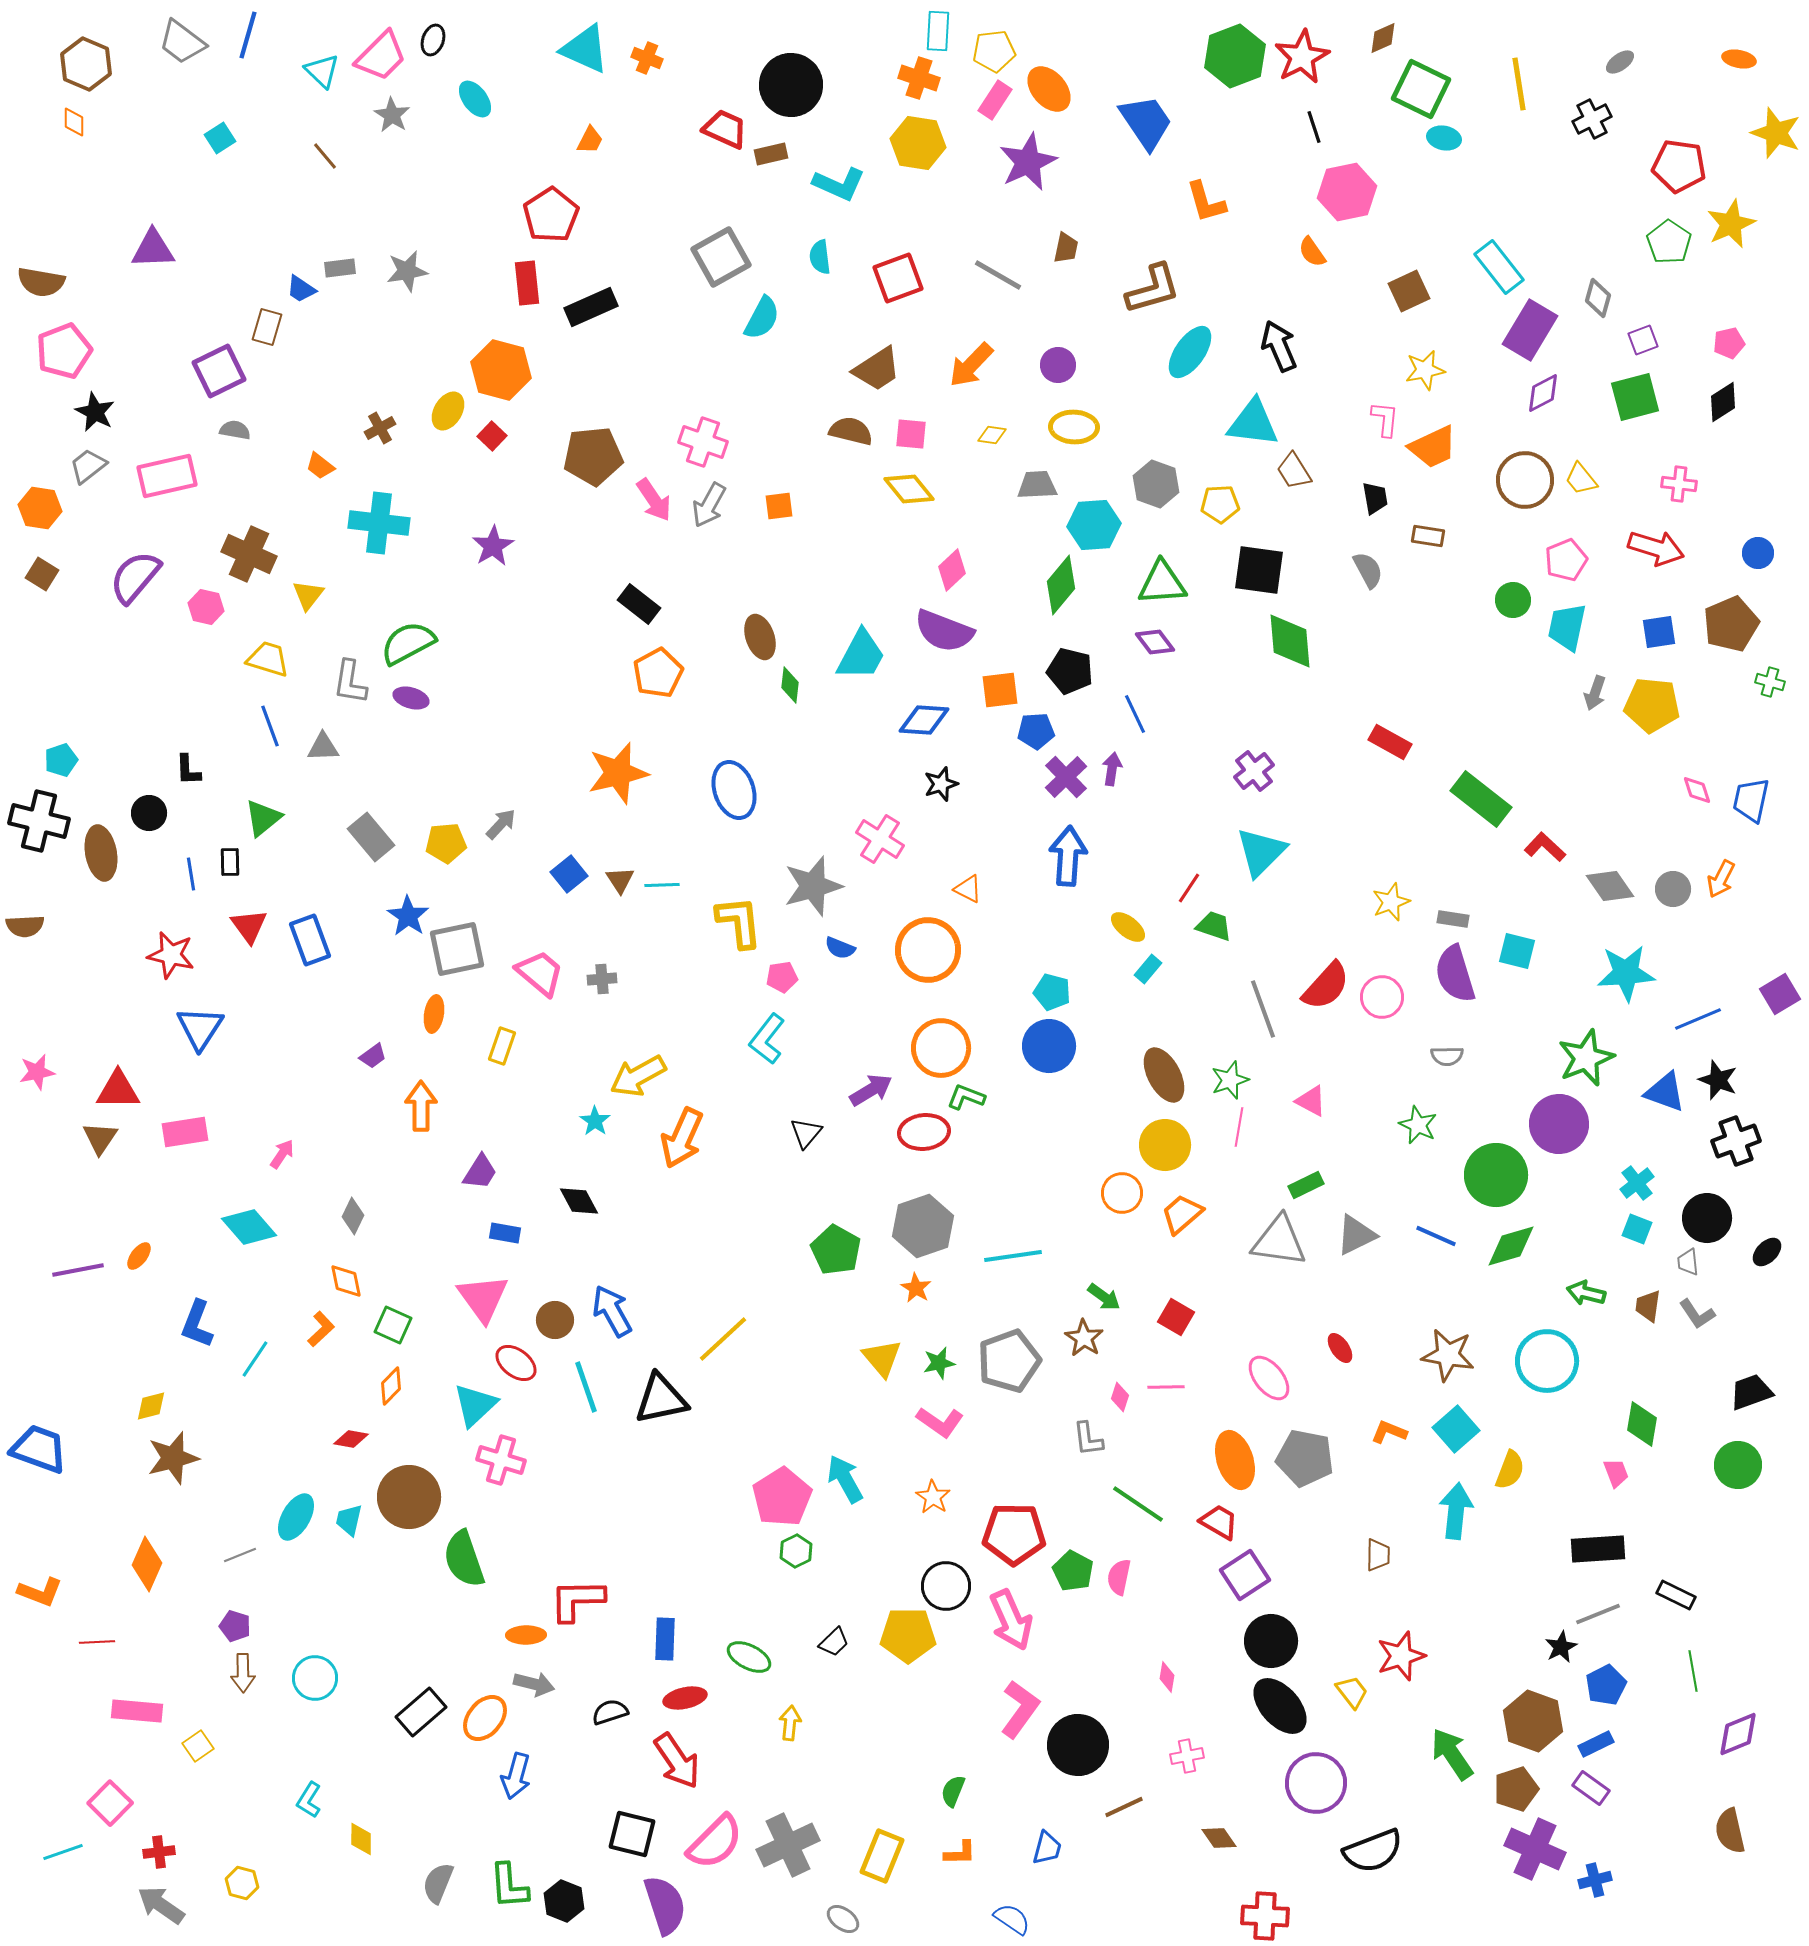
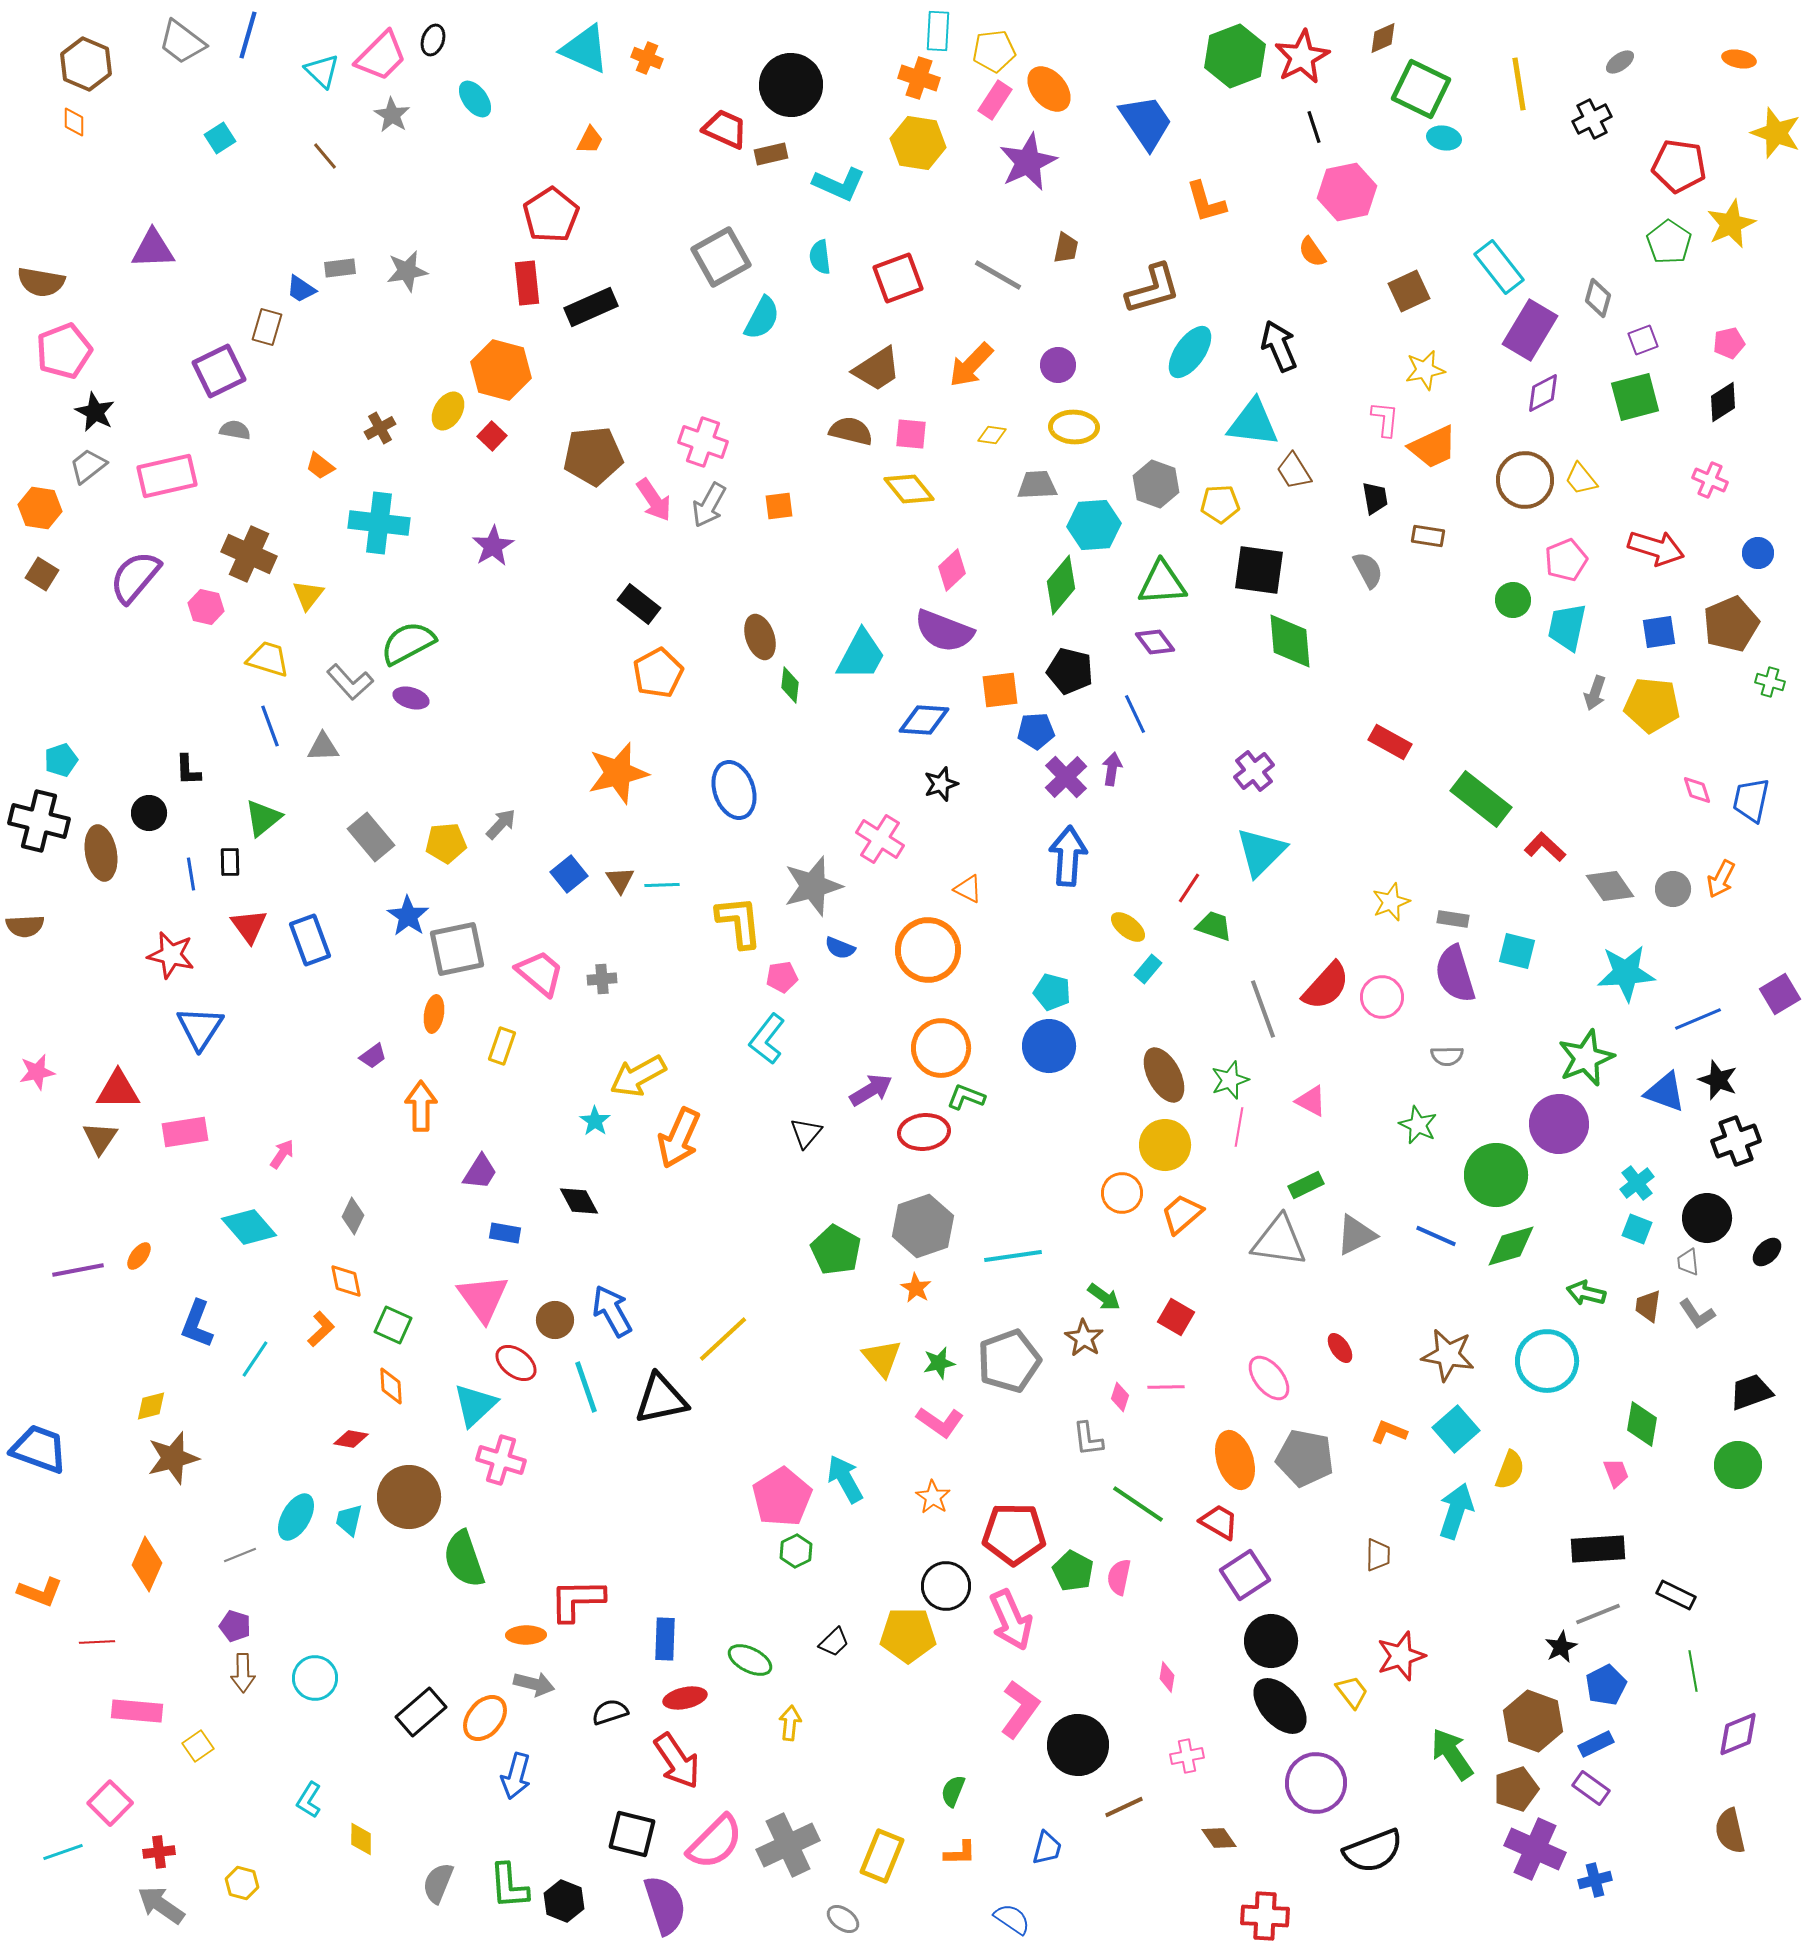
pink cross at (1679, 484): moved 31 px right, 4 px up; rotated 16 degrees clockwise
gray L-shape at (350, 682): rotated 51 degrees counterclockwise
orange arrow at (682, 1138): moved 3 px left
orange diamond at (391, 1386): rotated 48 degrees counterclockwise
cyan arrow at (1456, 1511): rotated 12 degrees clockwise
green ellipse at (749, 1657): moved 1 px right, 3 px down
